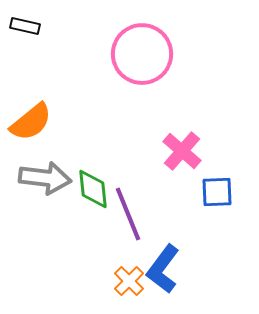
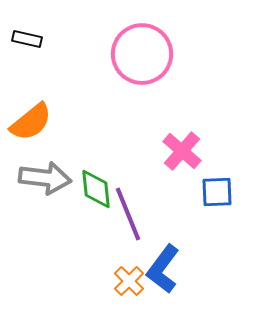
black rectangle: moved 2 px right, 13 px down
green diamond: moved 3 px right
